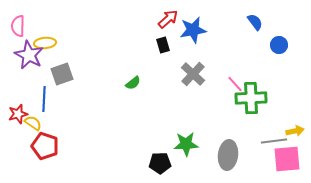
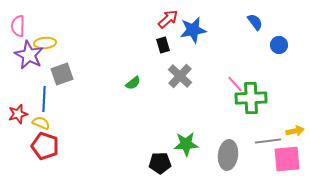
gray cross: moved 13 px left, 2 px down
yellow semicircle: moved 8 px right; rotated 12 degrees counterclockwise
gray line: moved 6 px left
